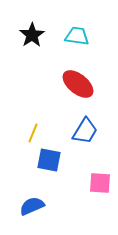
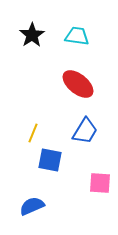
blue square: moved 1 px right
